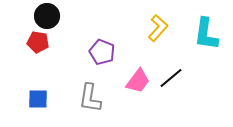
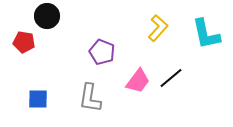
cyan L-shape: rotated 20 degrees counterclockwise
red pentagon: moved 14 px left
